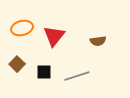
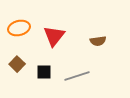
orange ellipse: moved 3 px left
